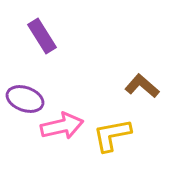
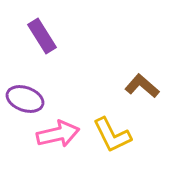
pink arrow: moved 4 px left, 8 px down
yellow L-shape: rotated 105 degrees counterclockwise
